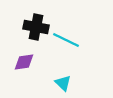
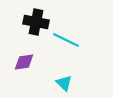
black cross: moved 5 px up
cyan triangle: moved 1 px right
